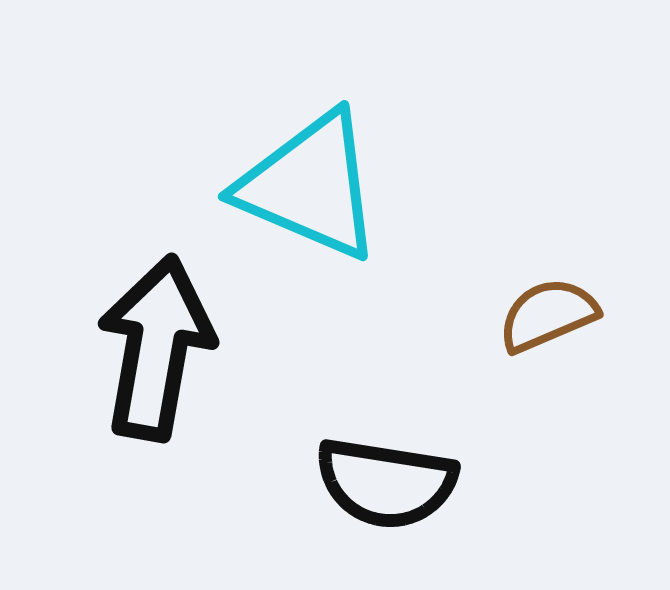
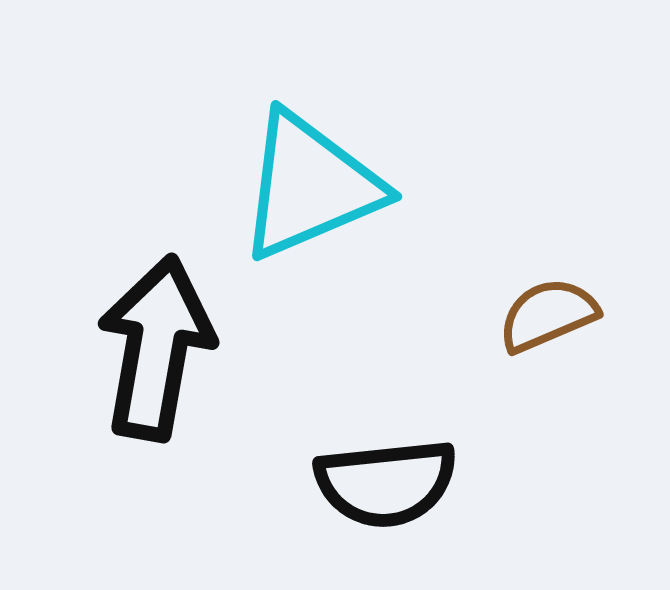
cyan triangle: rotated 46 degrees counterclockwise
black semicircle: rotated 15 degrees counterclockwise
